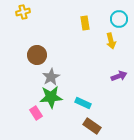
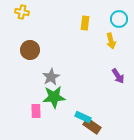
yellow cross: moved 1 px left; rotated 24 degrees clockwise
yellow rectangle: rotated 16 degrees clockwise
brown circle: moved 7 px left, 5 px up
purple arrow: moved 1 px left; rotated 77 degrees clockwise
green star: moved 3 px right
cyan rectangle: moved 14 px down
pink rectangle: moved 2 px up; rotated 32 degrees clockwise
